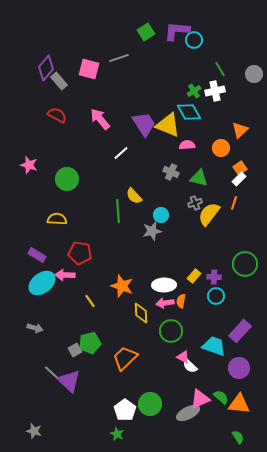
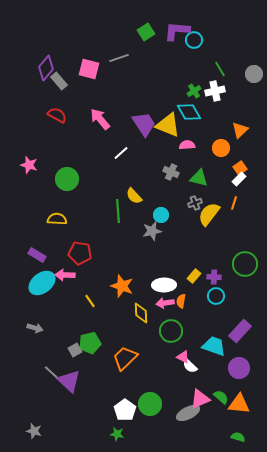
green star at (117, 434): rotated 16 degrees counterclockwise
green semicircle at (238, 437): rotated 40 degrees counterclockwise
